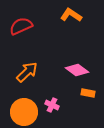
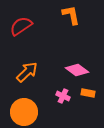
orange L-shape: rotated 45 degrees clockwise
red semicircle: rotated 10 degrees counterclockwise
pink cross: moved 11 px right, 9 px up
